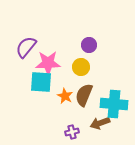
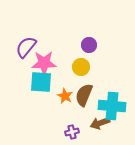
pink star: moved 4 px left
cyan cross: moved 2 px left, 2 px down
